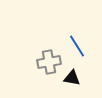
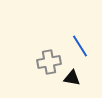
blue line: moved 3 px right
